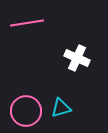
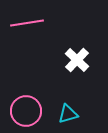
white cross: moved 2 px down; rotated 20 degrees clockwise
cyan triangle: moved 7 px right, 6 px down
